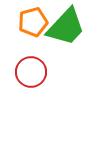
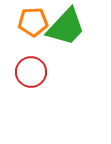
orange pentagon: rotated 12 degrees clockwise
